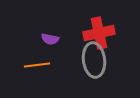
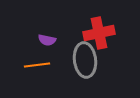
purple semicircle: moved 3 px left, 1 px down
gray ellipse: moved 9 px left
